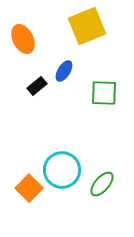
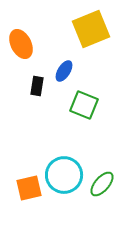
yellow square: moved 4 px right, 3 px down
orange ellipse: moved 2 px left, 5 px down
black rectangle: rotated 42 degrees counterclockwise
green square: moved 20 px left, 12 px down; rotated 20 degrees clockwise
cyan circle: moved 2 px right, 5 px down
orange square: rotated 32 degrees clockwise
